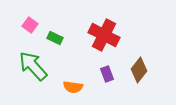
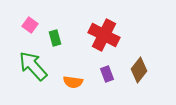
green rectangle: rotated 49 degrees clockwise
orange semicircle: moved 5 px up
